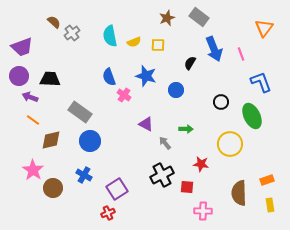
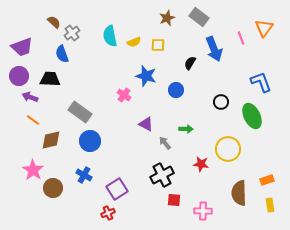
pink line at (241, 54): moved 16 px up
blue semicircle at (109, 77): moved 47 px left, 23 px up
yellow circle at (230, 144): moved 2 px left, 5 px down
red square at (187, 187): moved 13 px left, 13 px down
